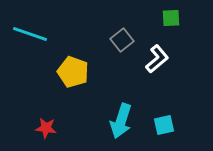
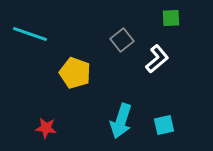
yellow pentagon: moved 2 px right, 1 px down
